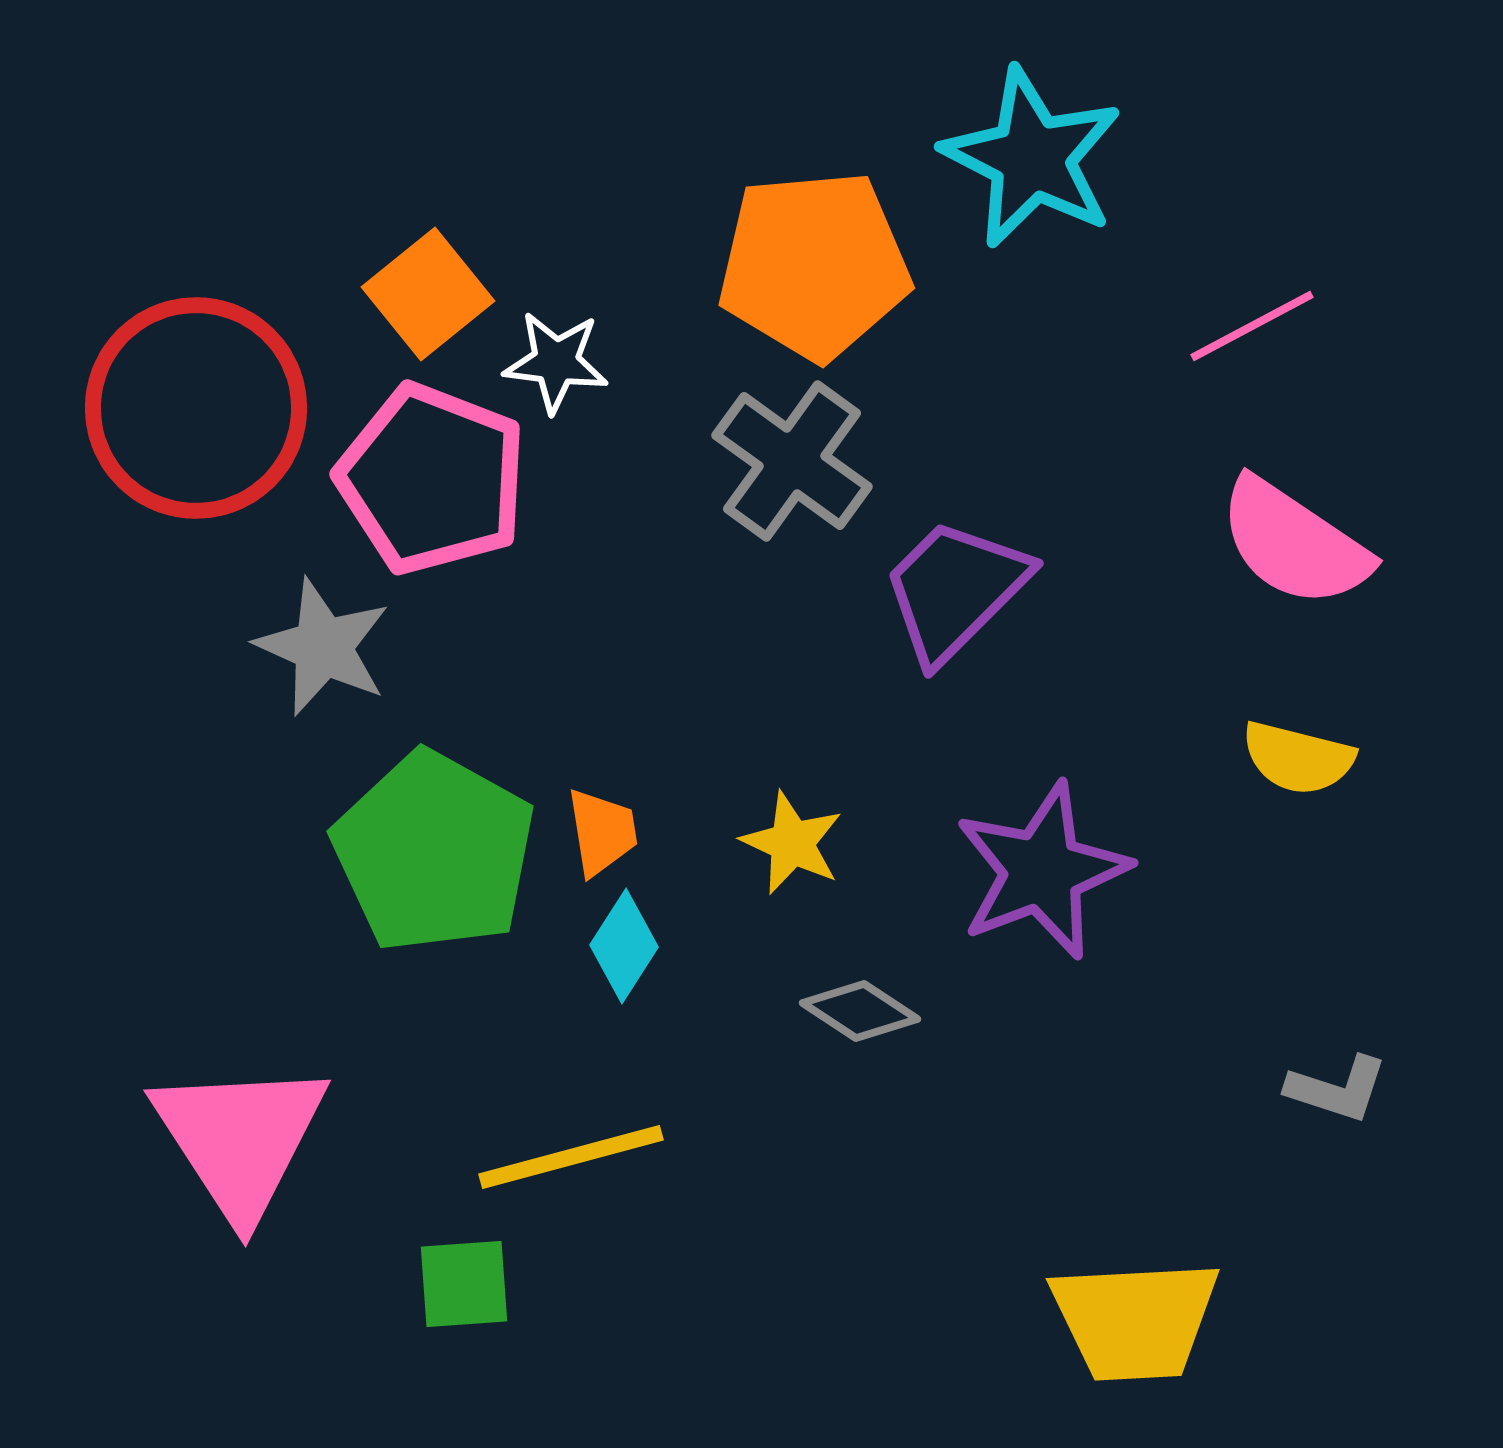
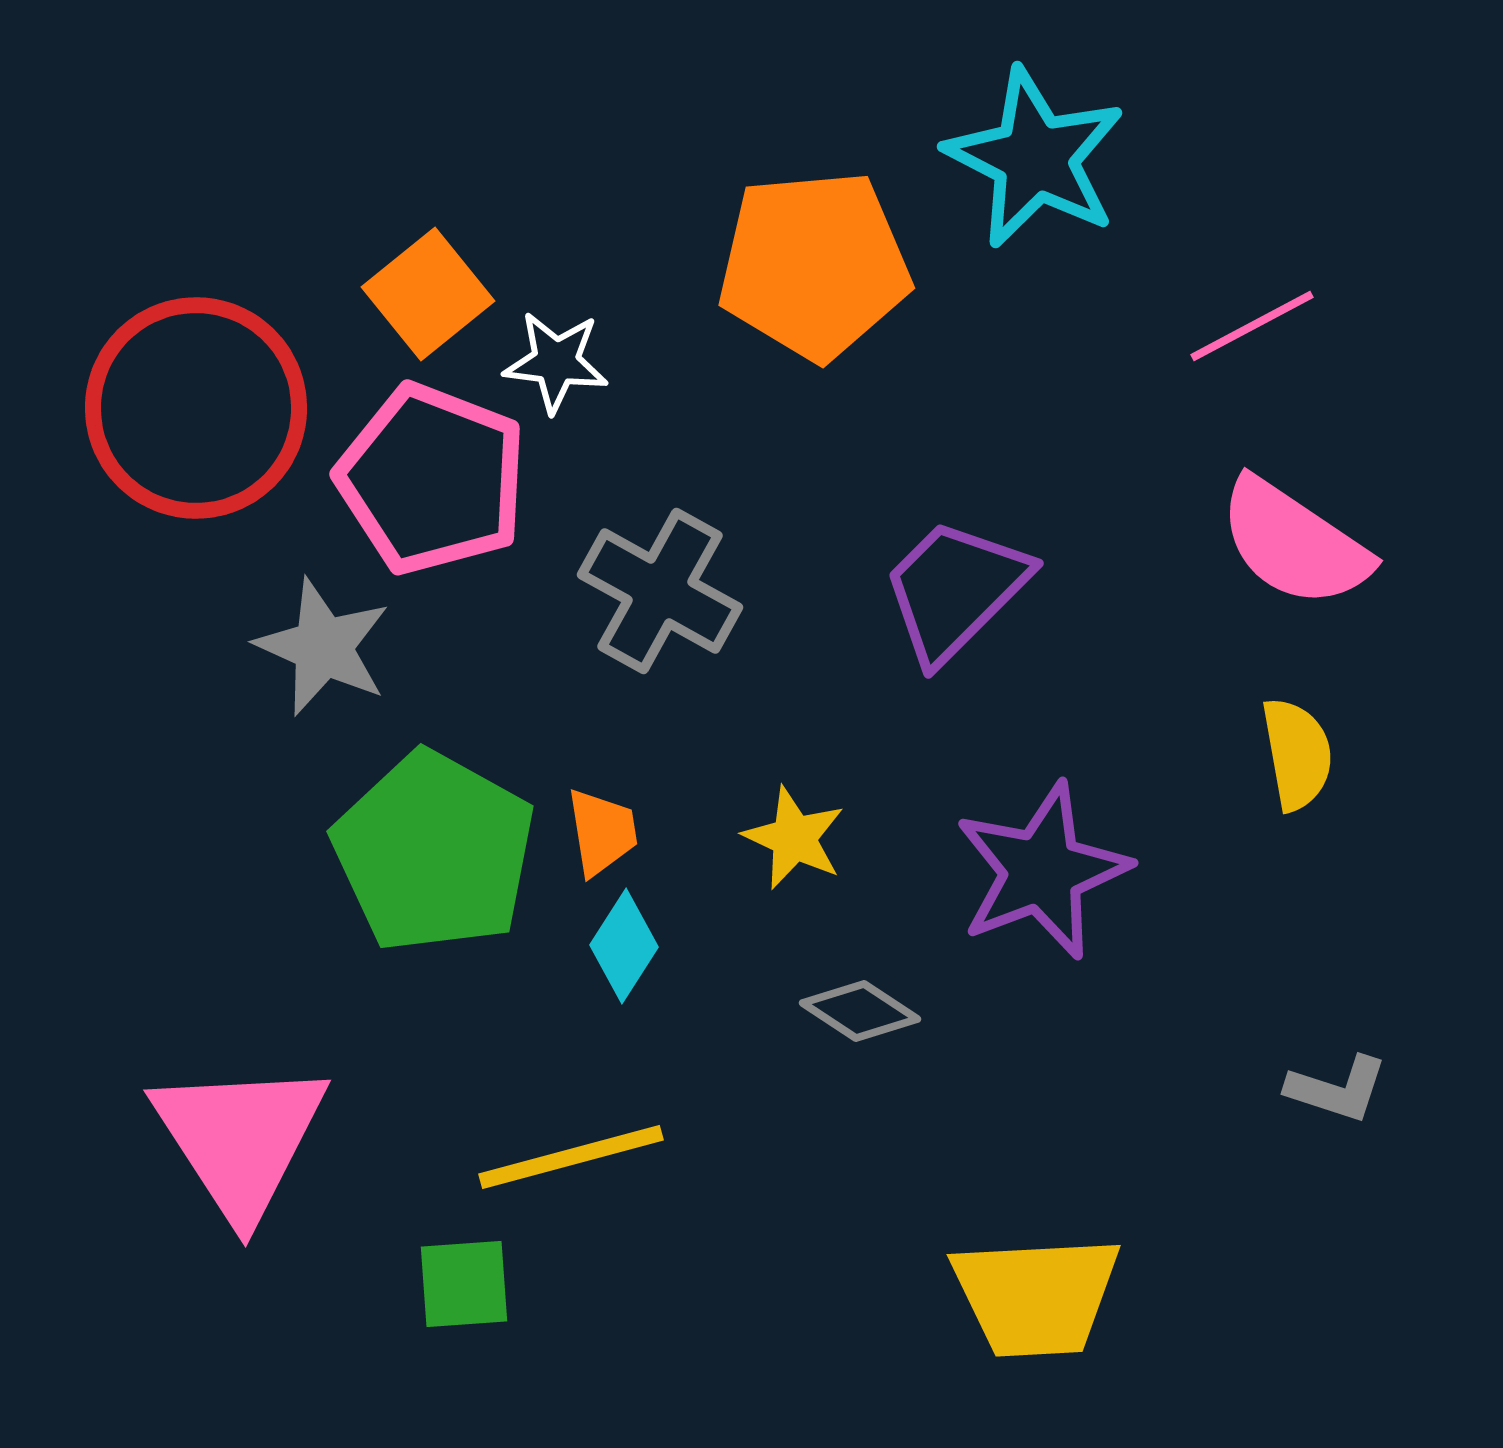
cyan star: moved 3 px right
gray cross: moved 132 px left, 130 px down; rotated 7 degrees counterclockwise
yellow semicircle: moved 1 px left, 4 px up; rotated 114 degrees counterclockwise
yellow star: moved 2 px right, 5 px up
yellow trapezoid: moved 99 px left, 24 px up
